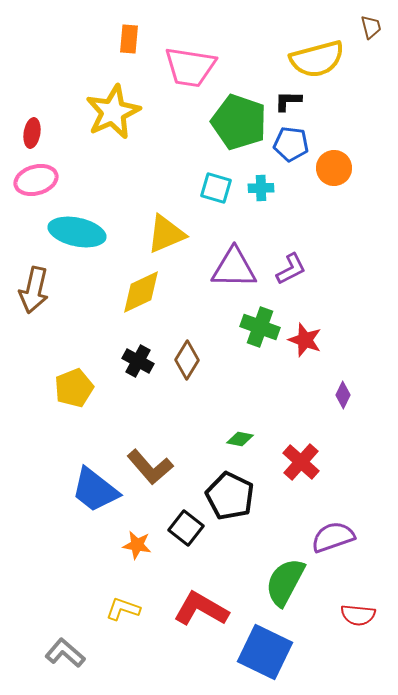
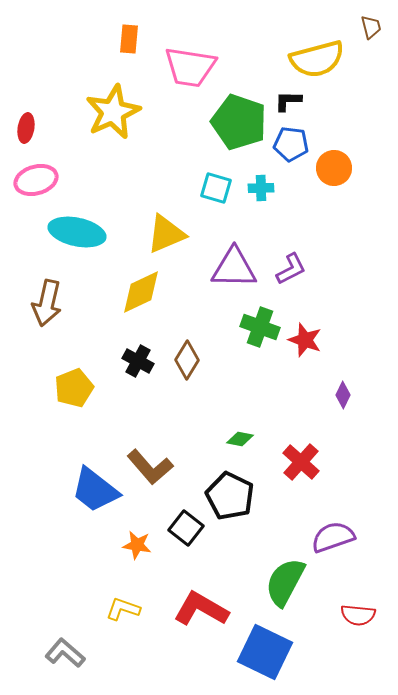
red ellipse: moved 6 px left, 5 px up
brown arrow: moved 13 px right, 13 px down
